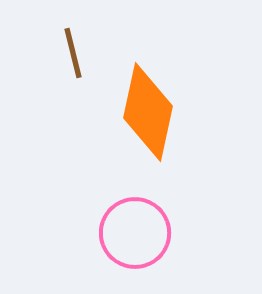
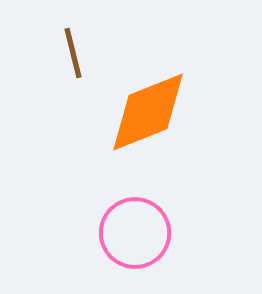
orange diamond: rotated 56 degrees clockwise
